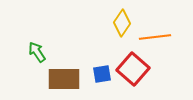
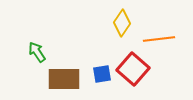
orange line: moved 4 px right, 2 px down
